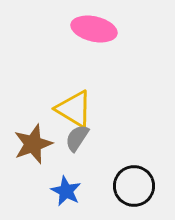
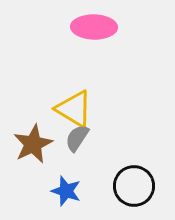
pink ellipse: moved 2 px up; rotated 12 degrees counterclockwise
brown star: rotated 6 degrees counterclockwise
blue star: rotated 8 degrees counterclockwise
